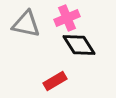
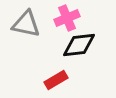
black diamond: rotated 64 degrees counterclockwise
red rectangle: moved 1 px right, 1 px up
